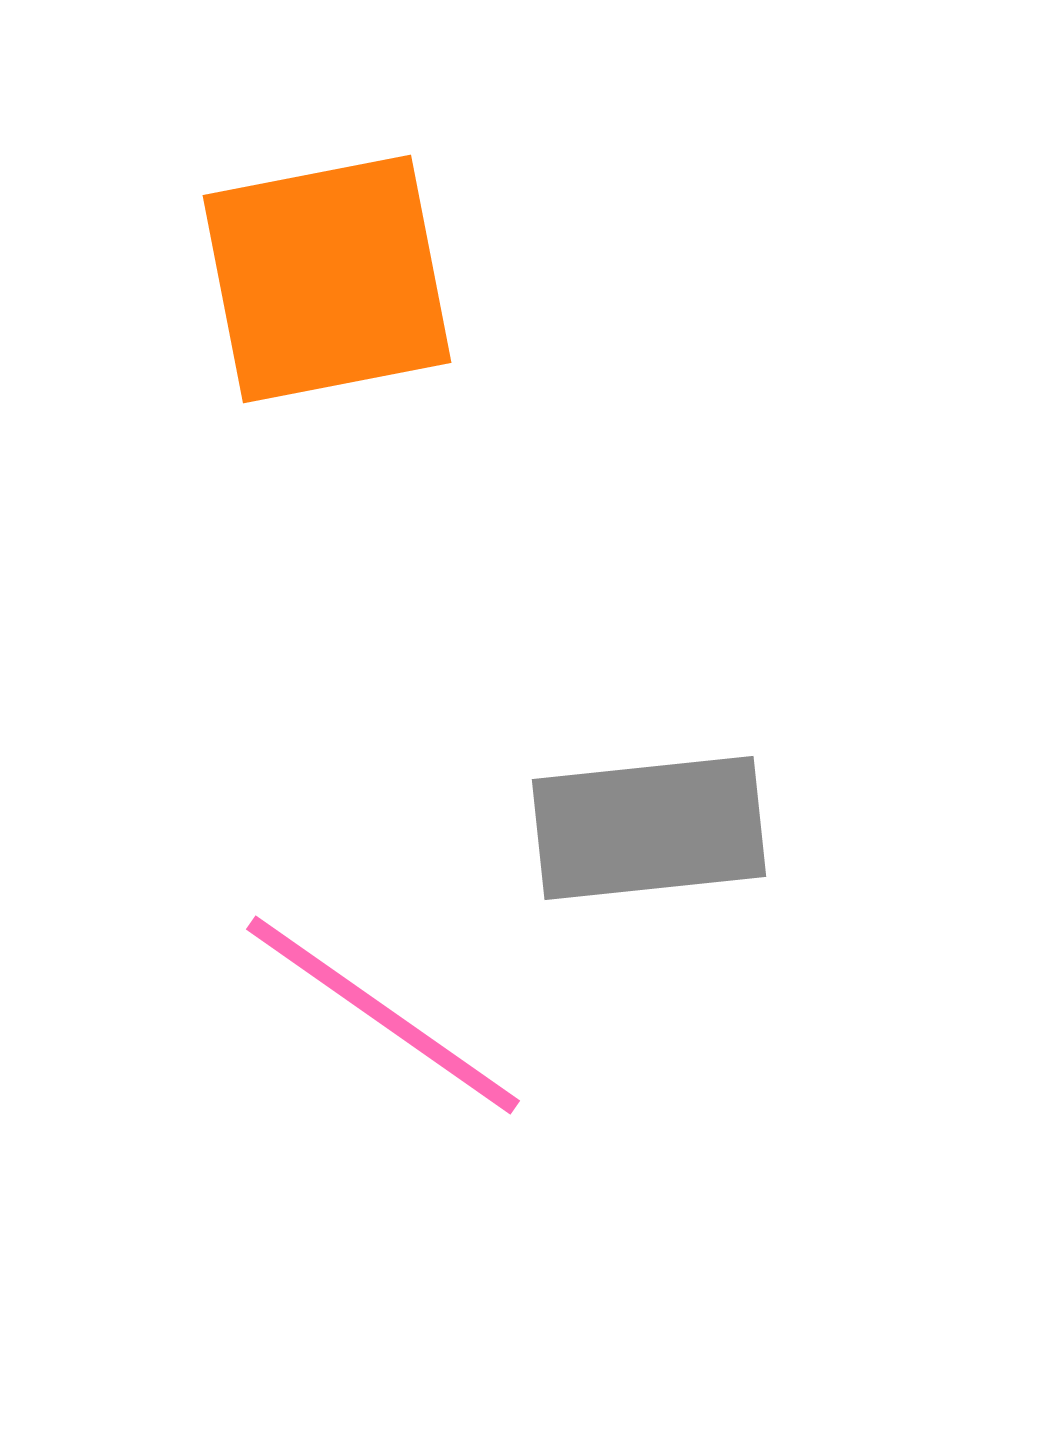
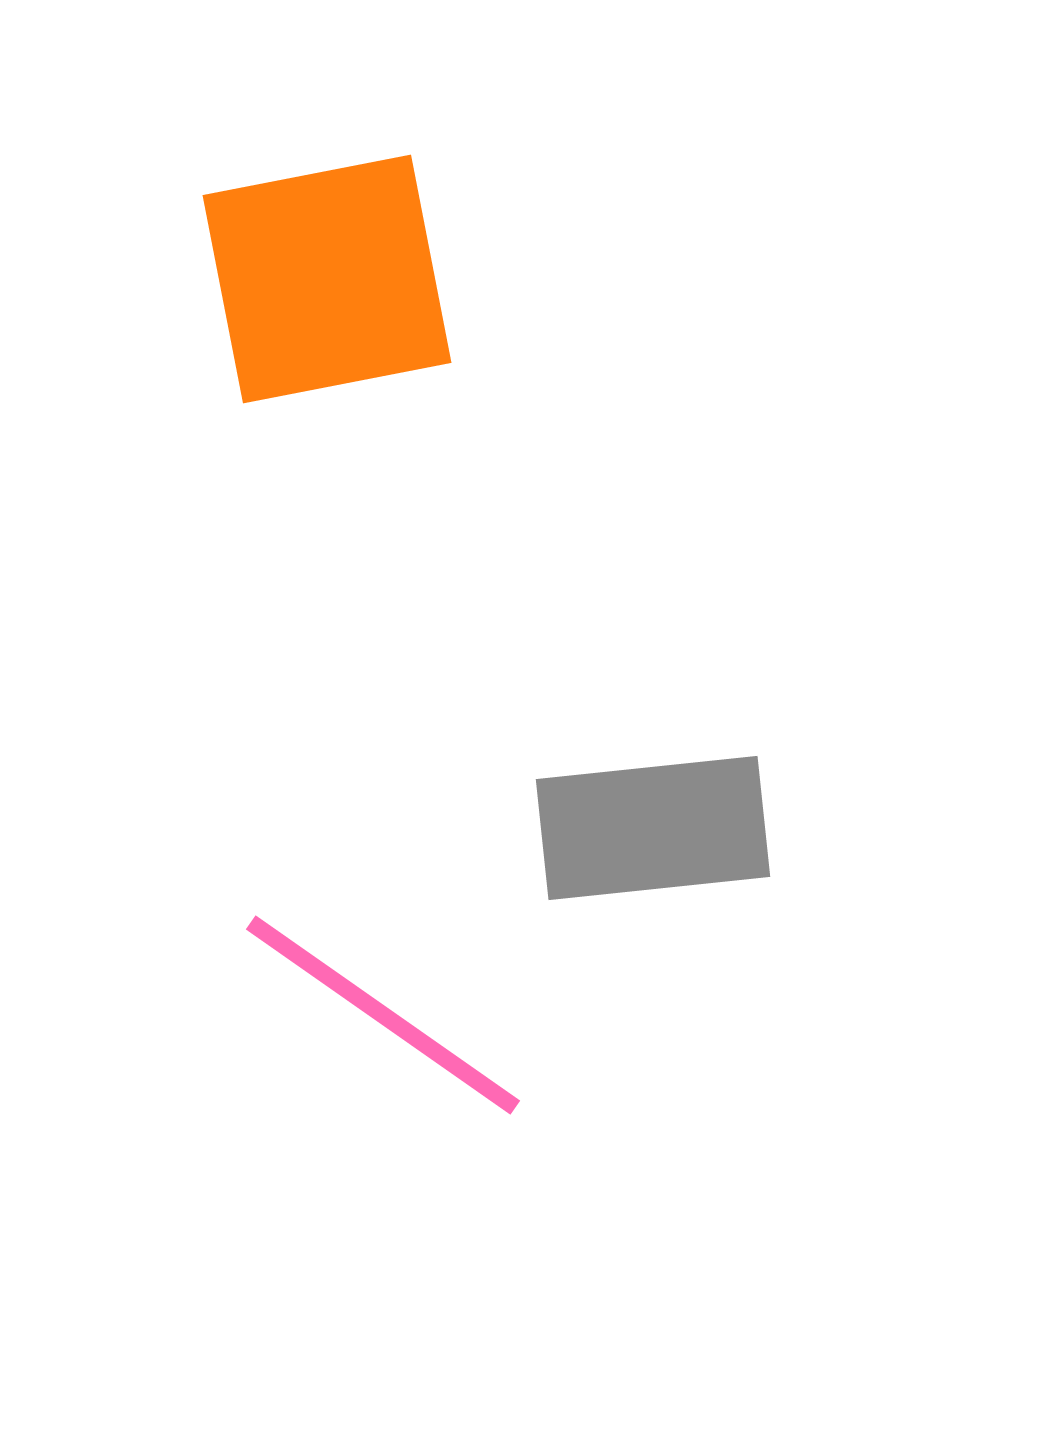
gray rectangle: moved 4 px right
